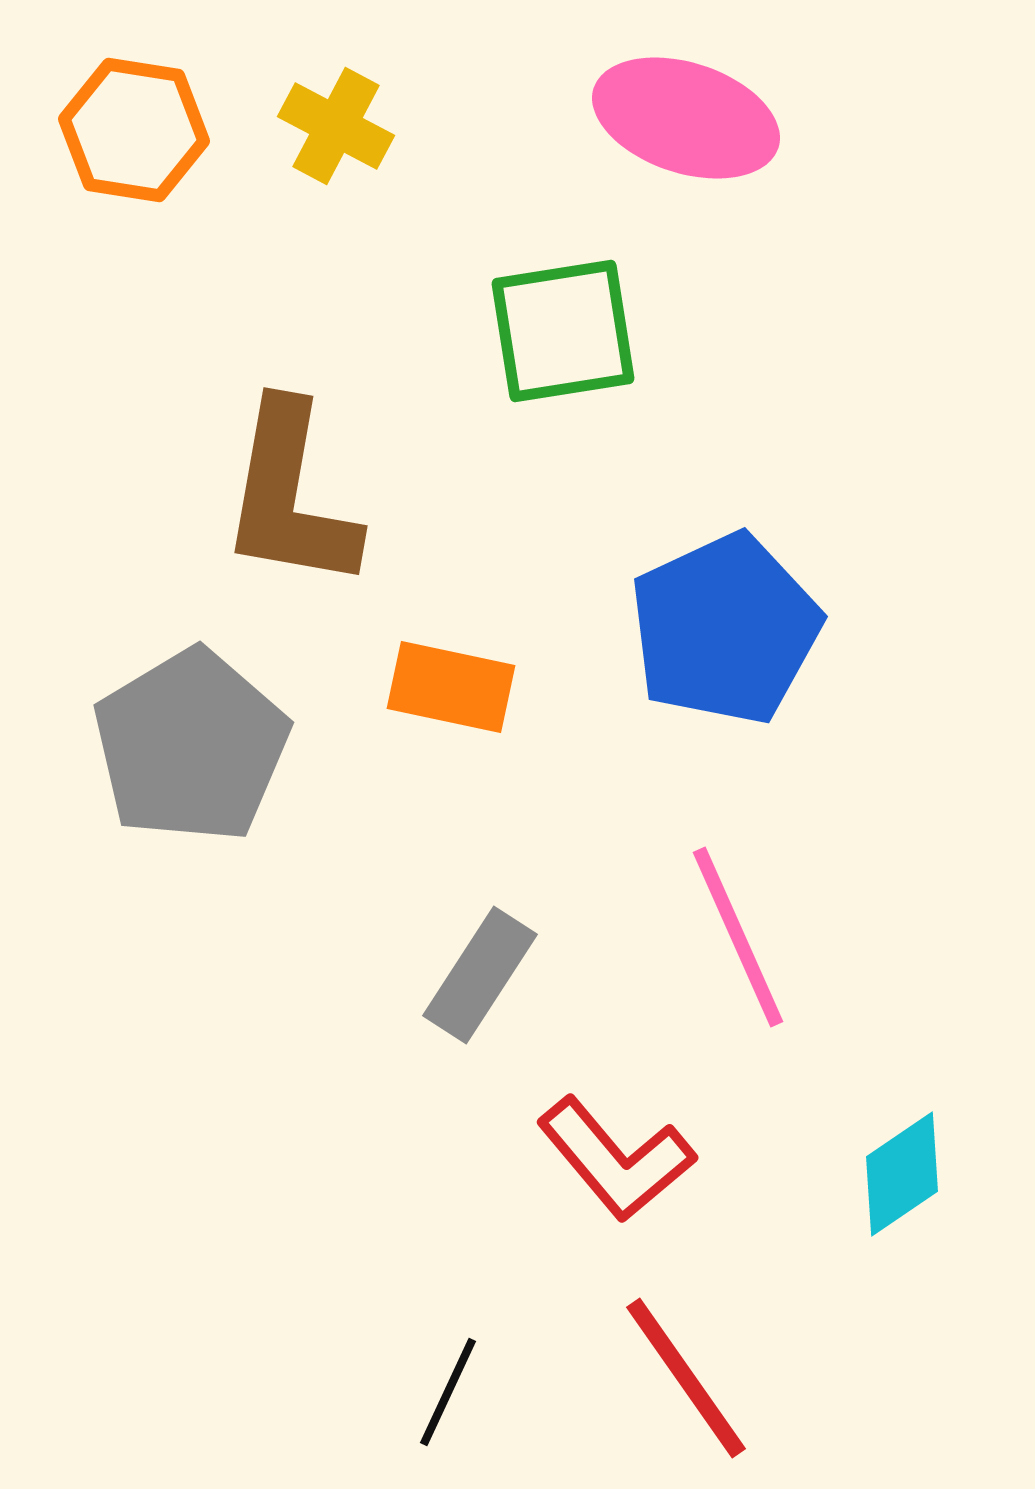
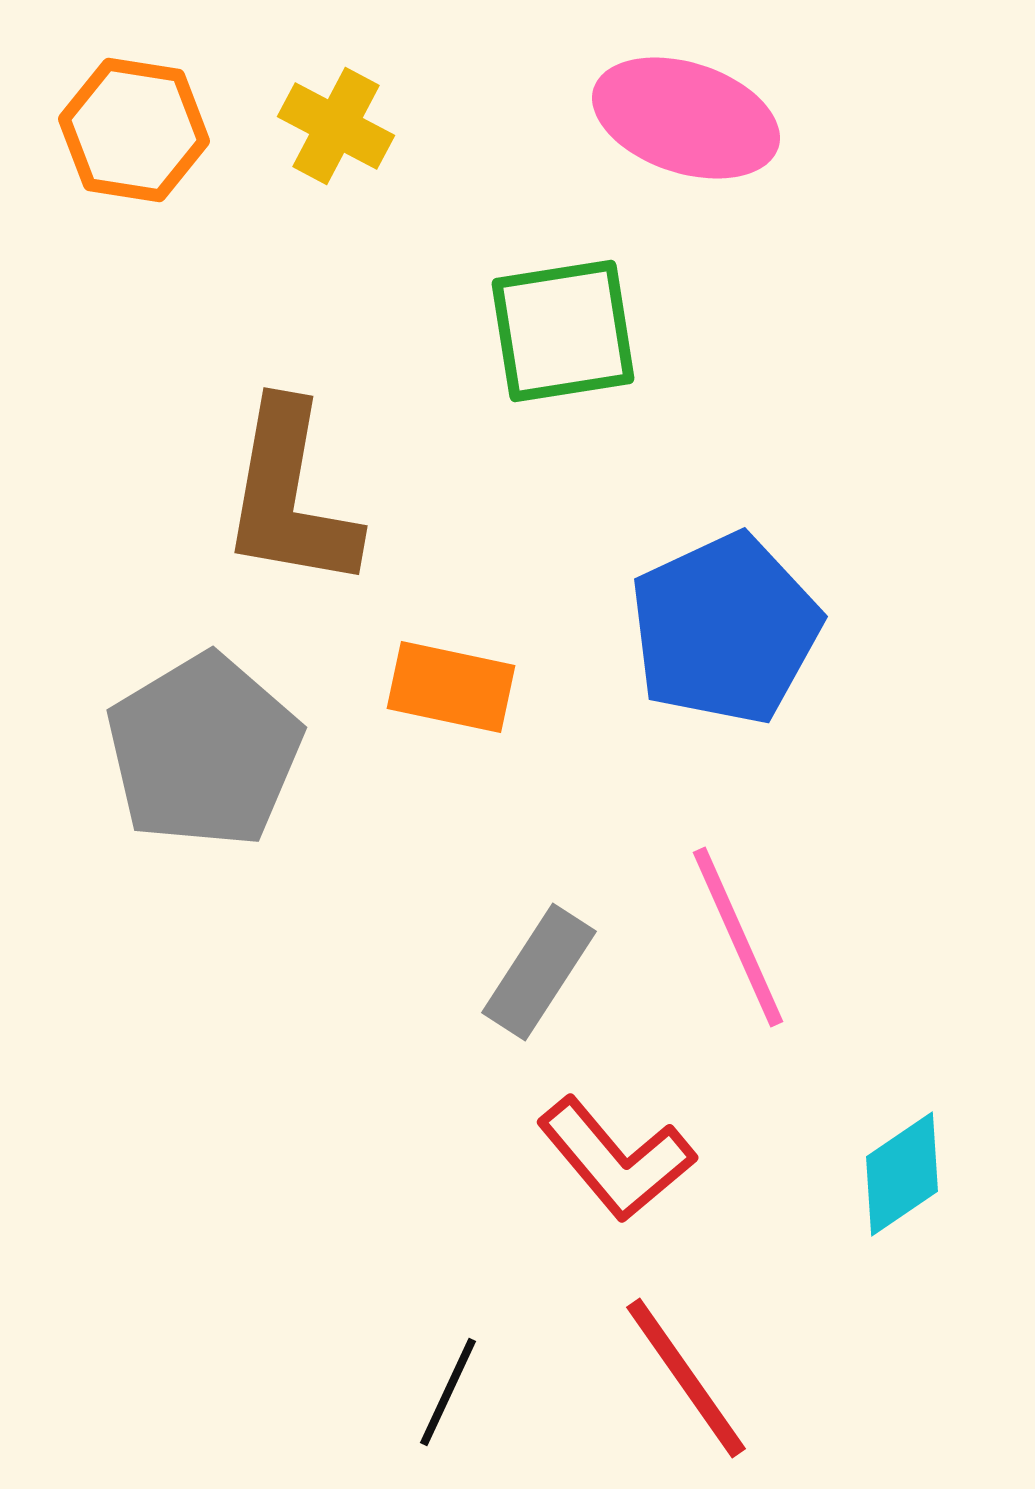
gray pentagon: moved 13 px right, 5 px down
gray rectangle: moved 59 px right, 3 px up
